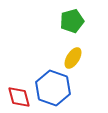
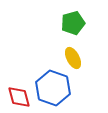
green pentagon: moved 1 px right, 2 px down
yellow ellipse: rotated 60 degrees counterclockwise
